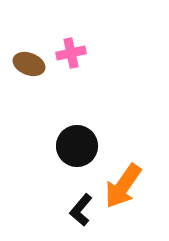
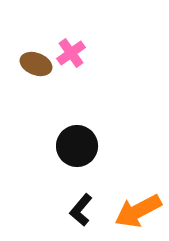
pink cross: rotated 24 degrees counterclockwise
brown ellipse: moved 7 px right
orange arrow: moved 15 px right, 25 px down; rotated 27 degrees clockwise
